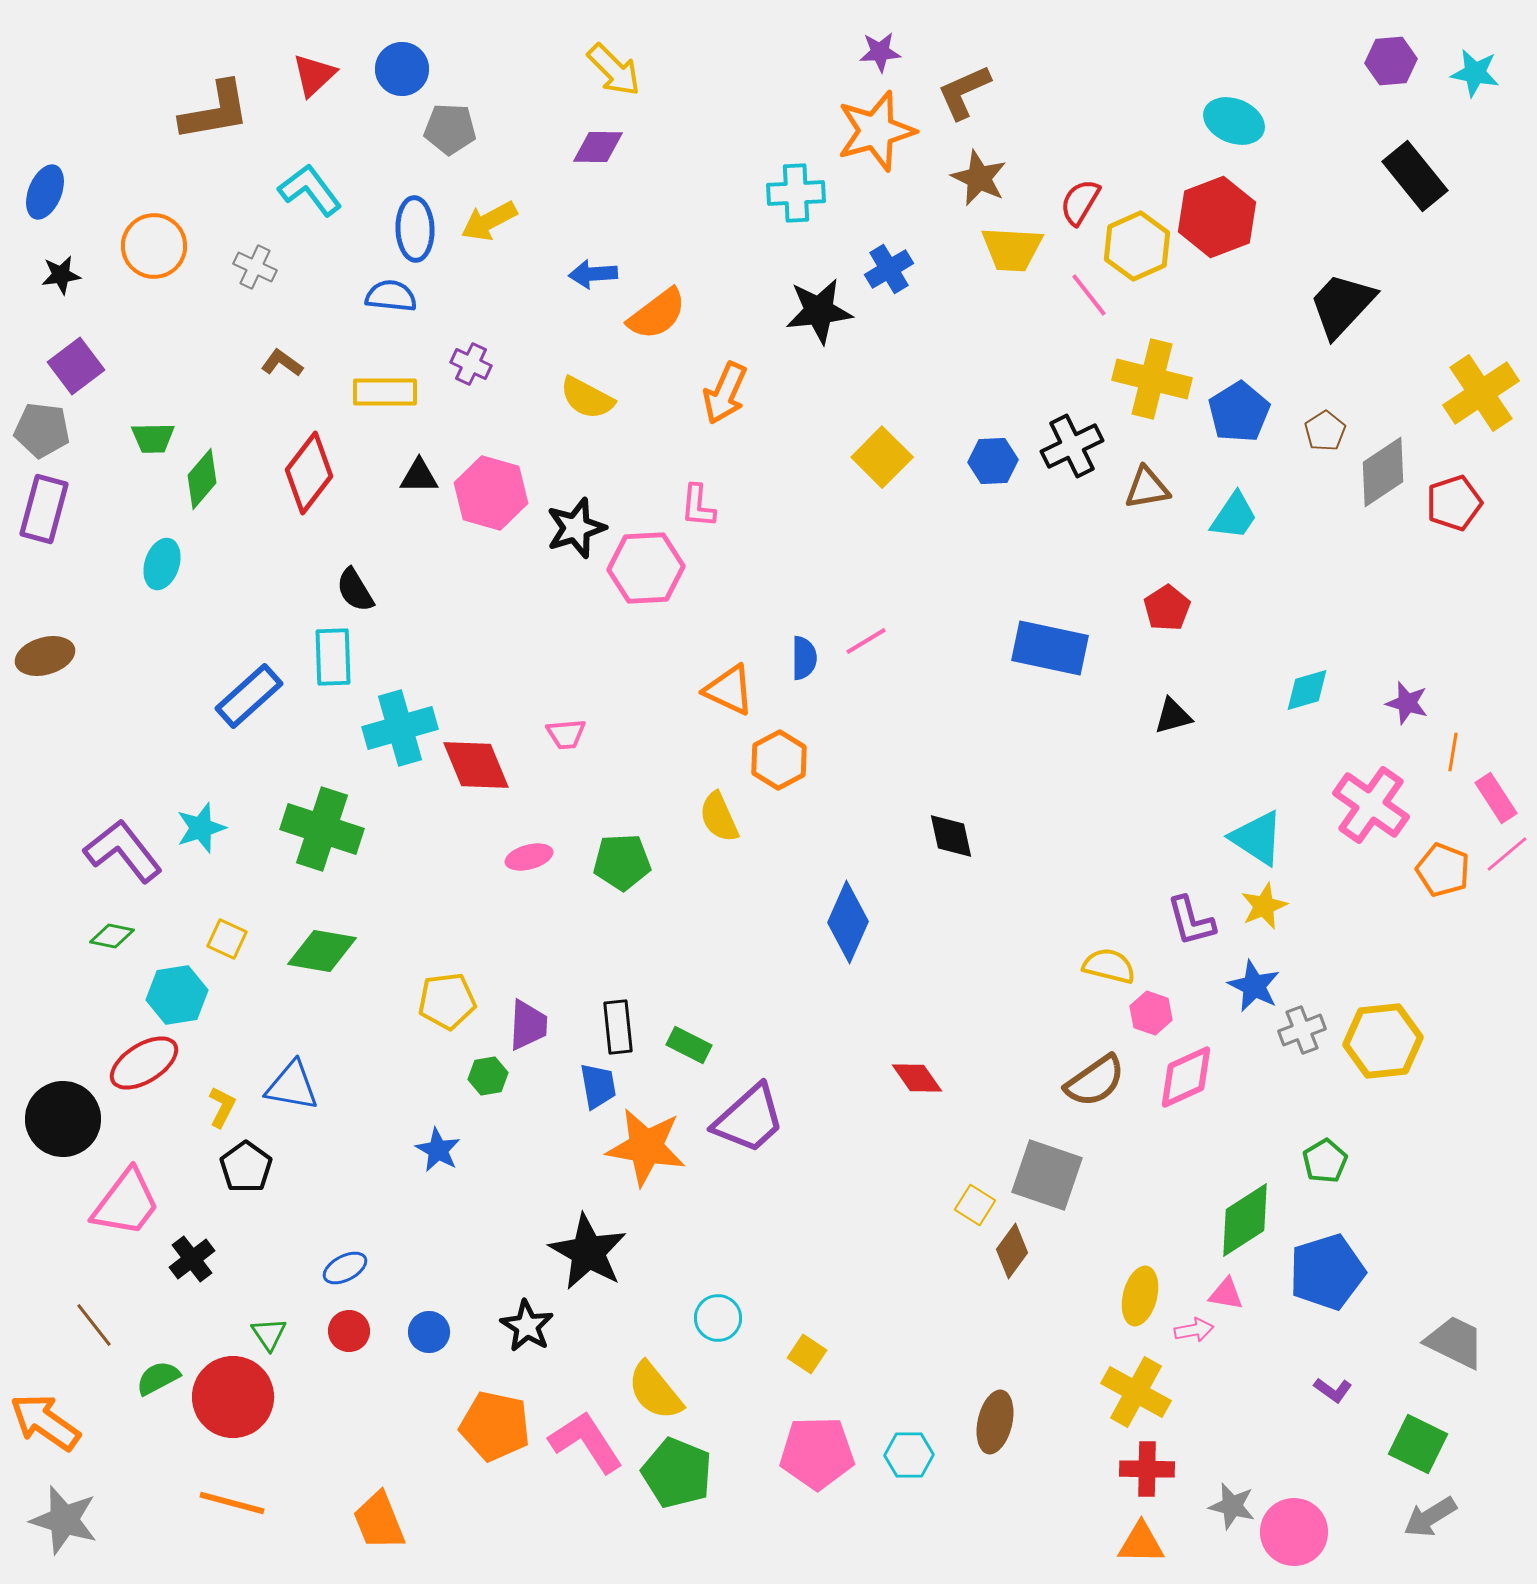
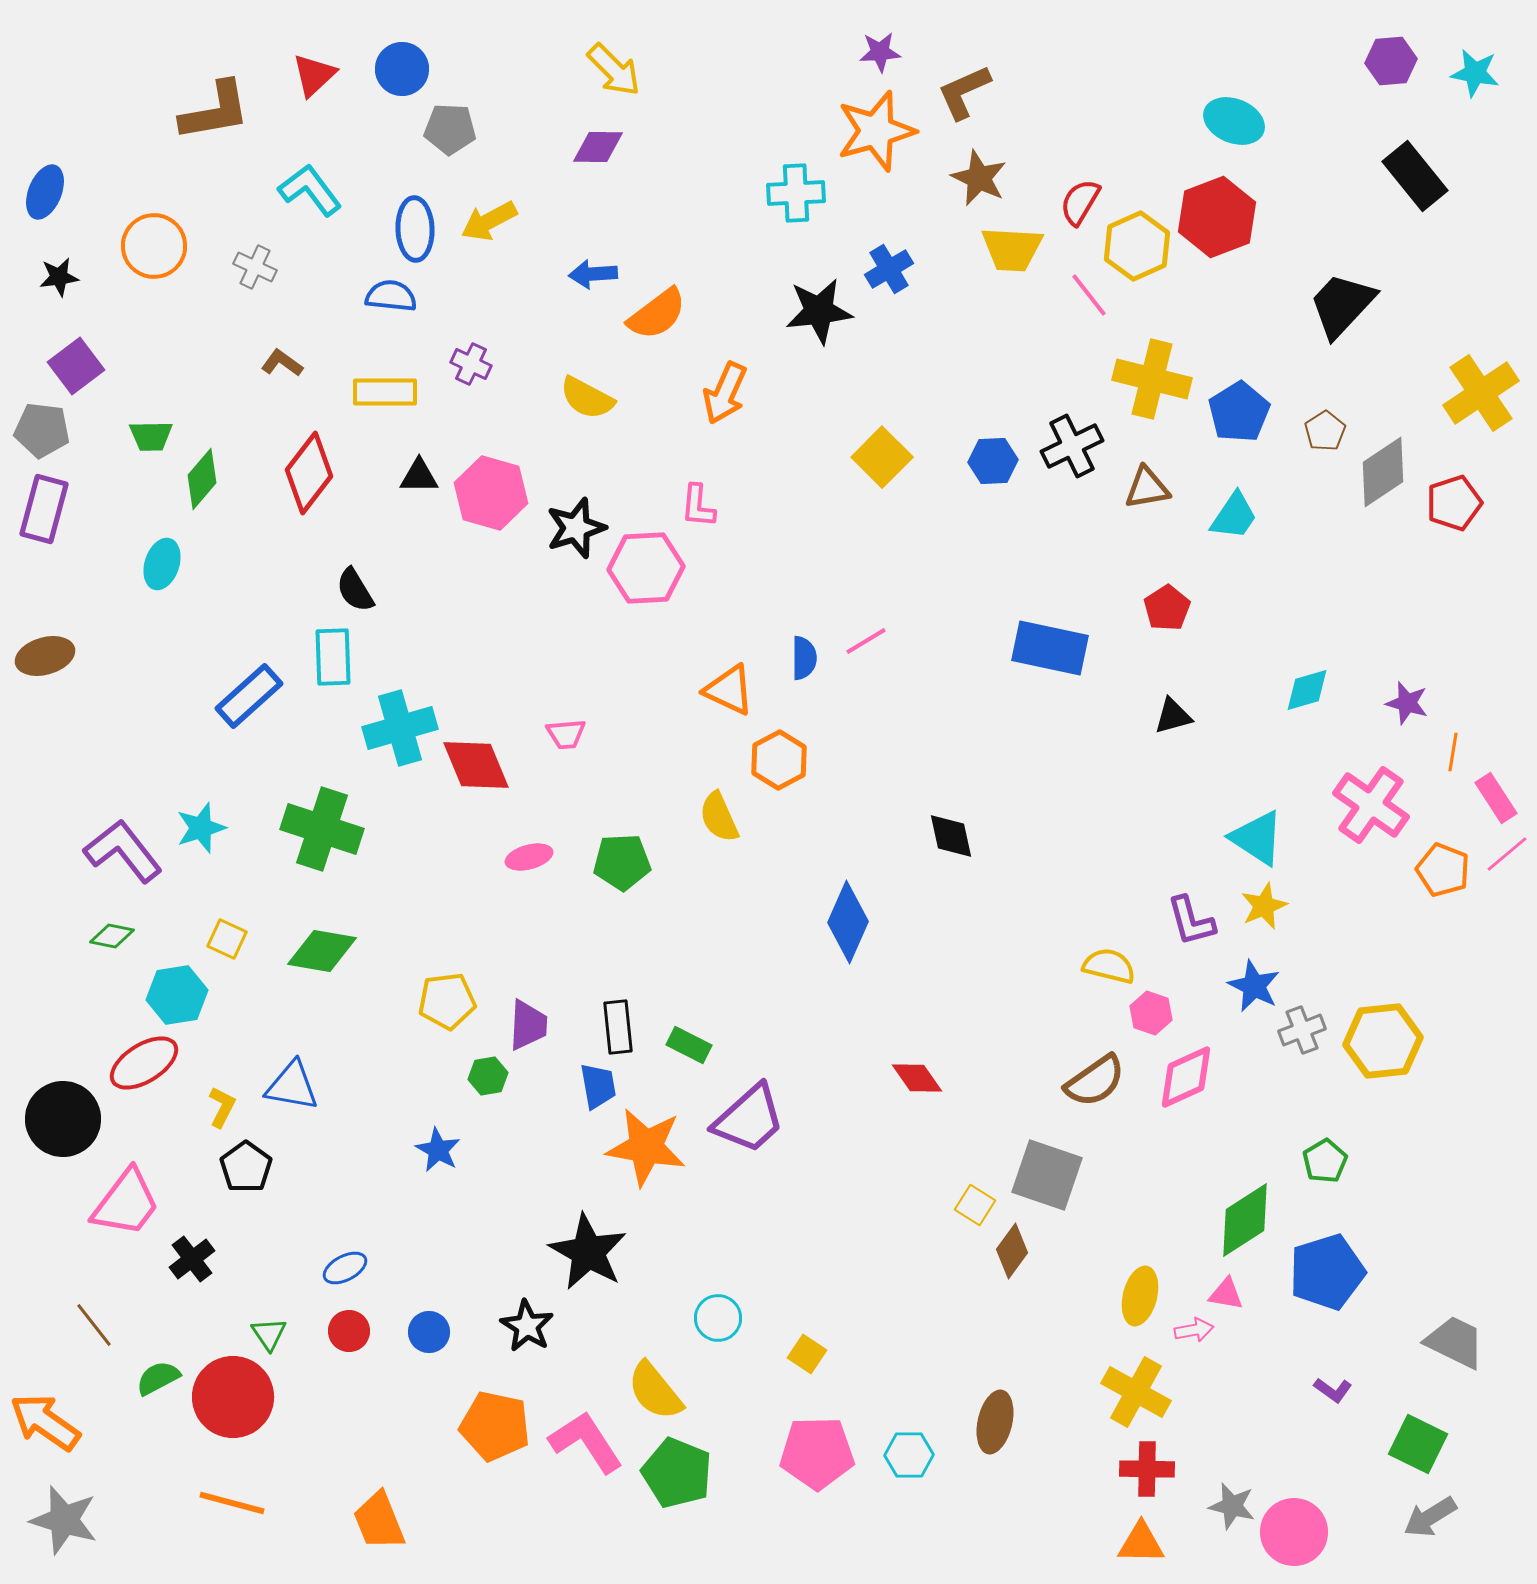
black star at (61, 275): moved 2 px left, 2 px down
green trapezoid at (153, 438): moved 2 px left, 2 px up
